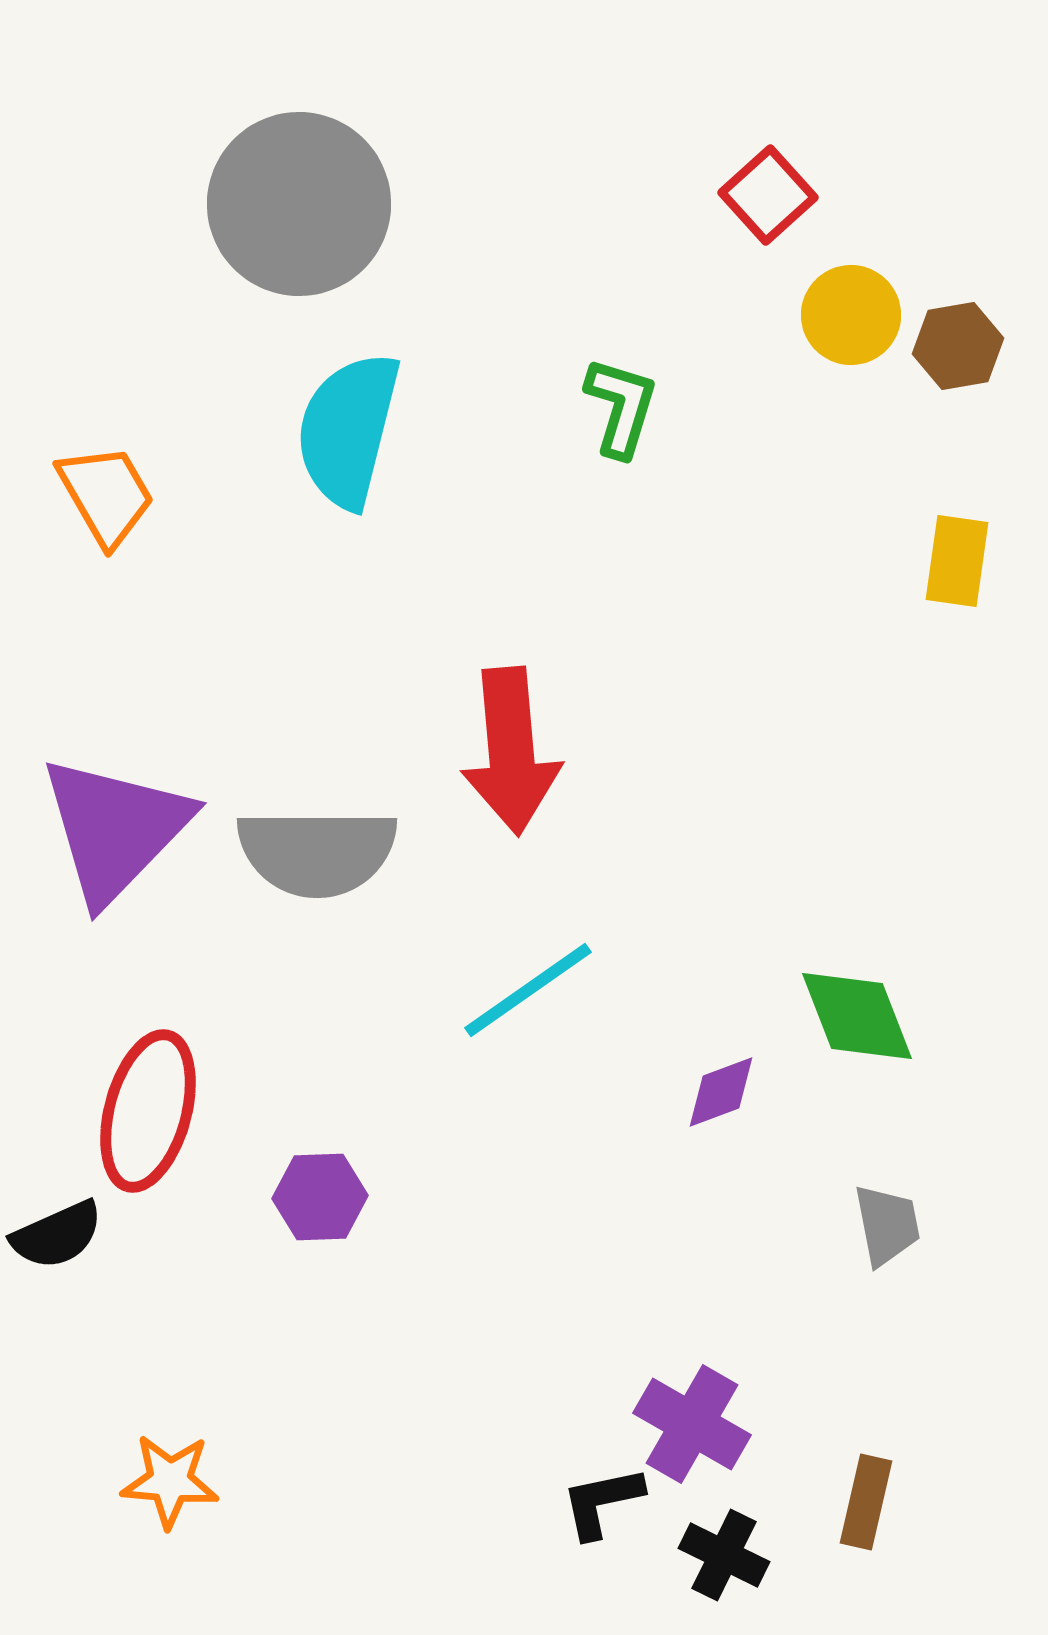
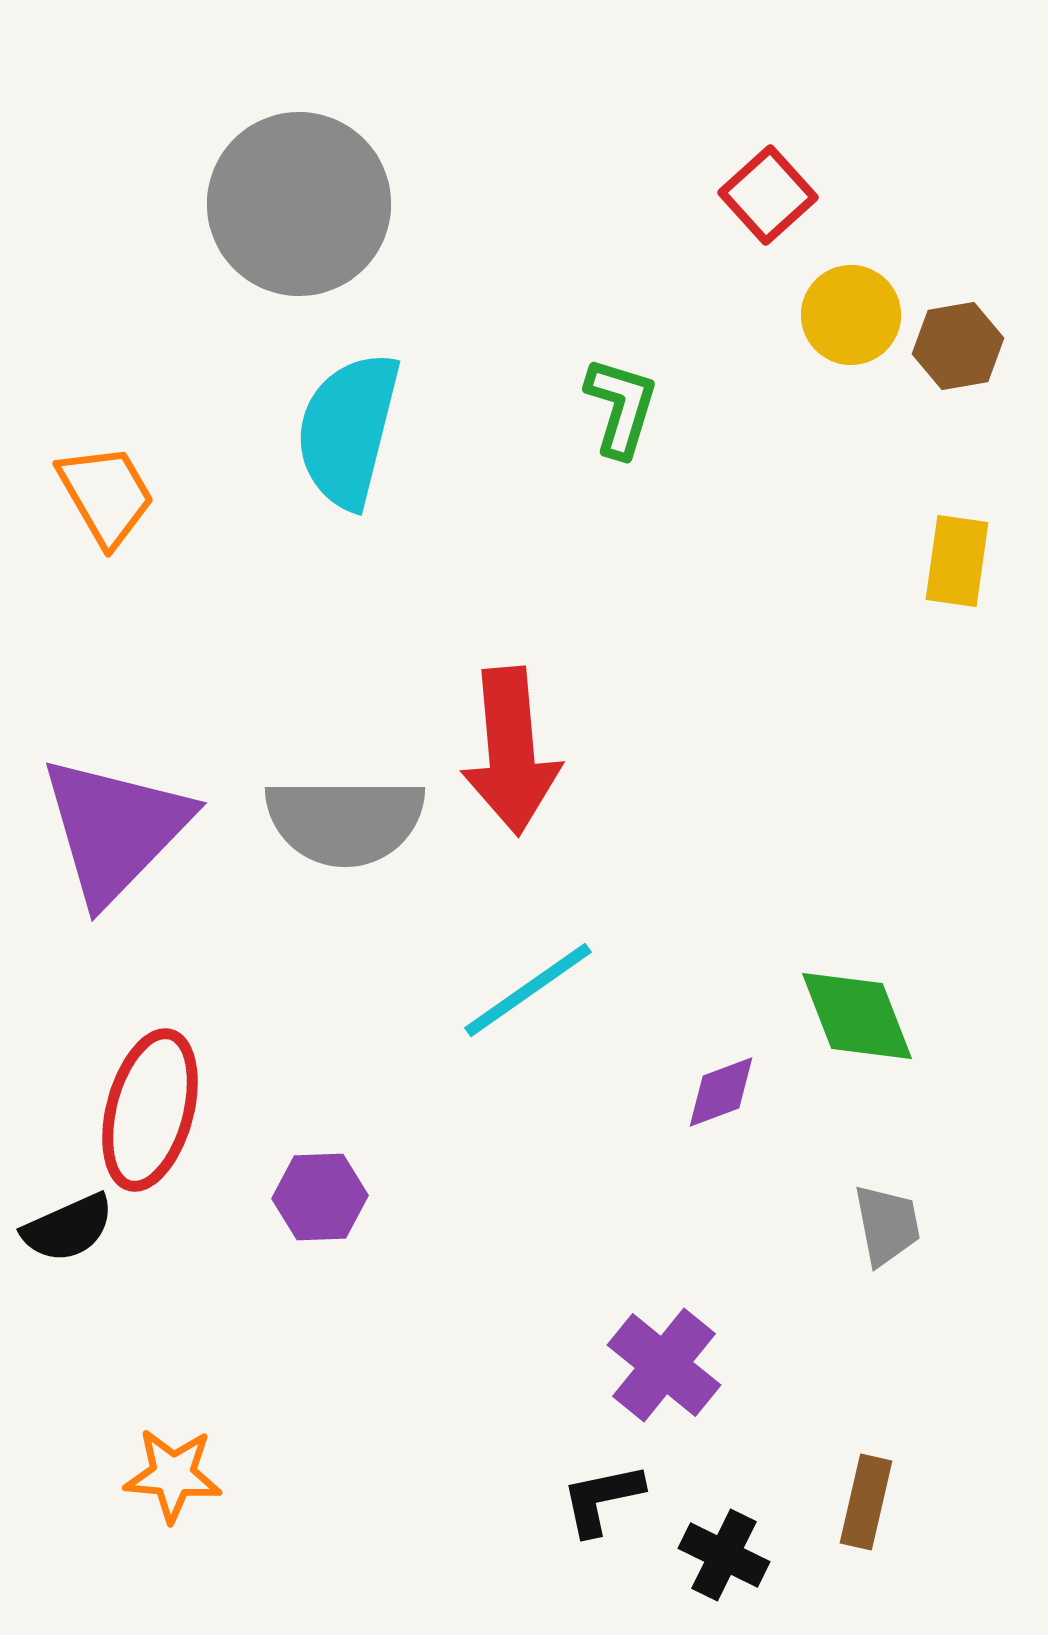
gray semicircle: moved 28 px right, 31 px up
red ellipse: moved 2 px right, 1 px up
black semicircle: moved 11 px right, 7 px up
purple cross: moved 28 px left, 59 px up; rotated 9 degrees clockwise
orange star: moved 3 px right, 6 px up
black L-shape: moved 3 px up
